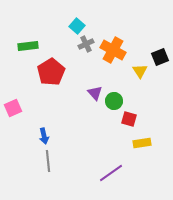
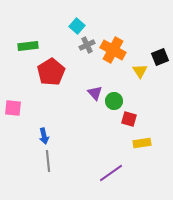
gray cross: moved 1 px right, 1 px down
pink square: rotated 30 degrees clockwise
